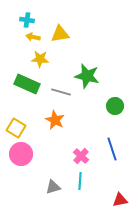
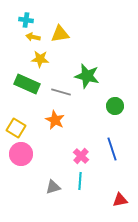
cyan cross: moved 1 px left
